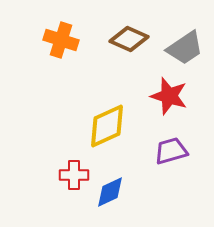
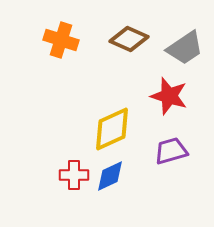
yellow diamond: moved 5 px right, 3 px down
blue diamond: moved 16 px up
